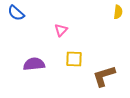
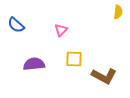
blue semicircle: moved 12 px down
brown L-shape: rotated 135 degrees counterclockwise
